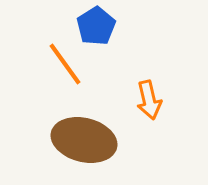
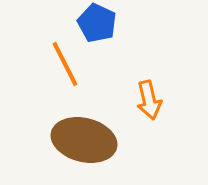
blue pentagon: moved 1 px right, 3 px up; rotated 15 degrees counterclockwise
orange line: rotated 9 degrees clockwise
